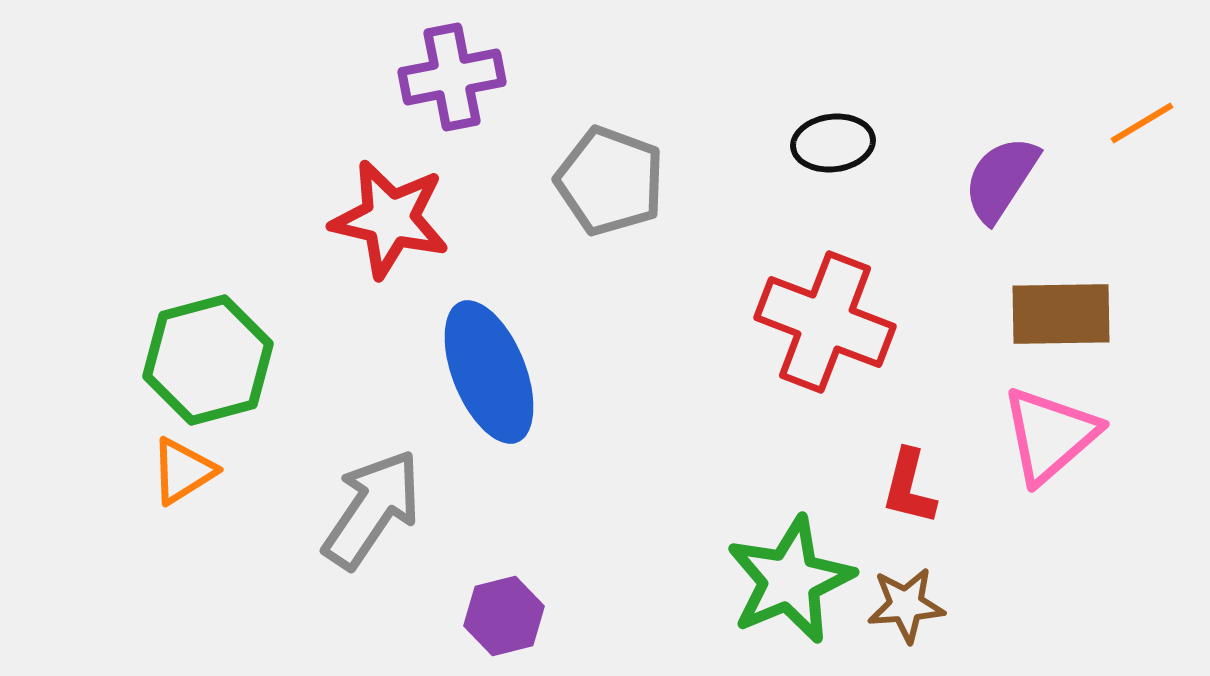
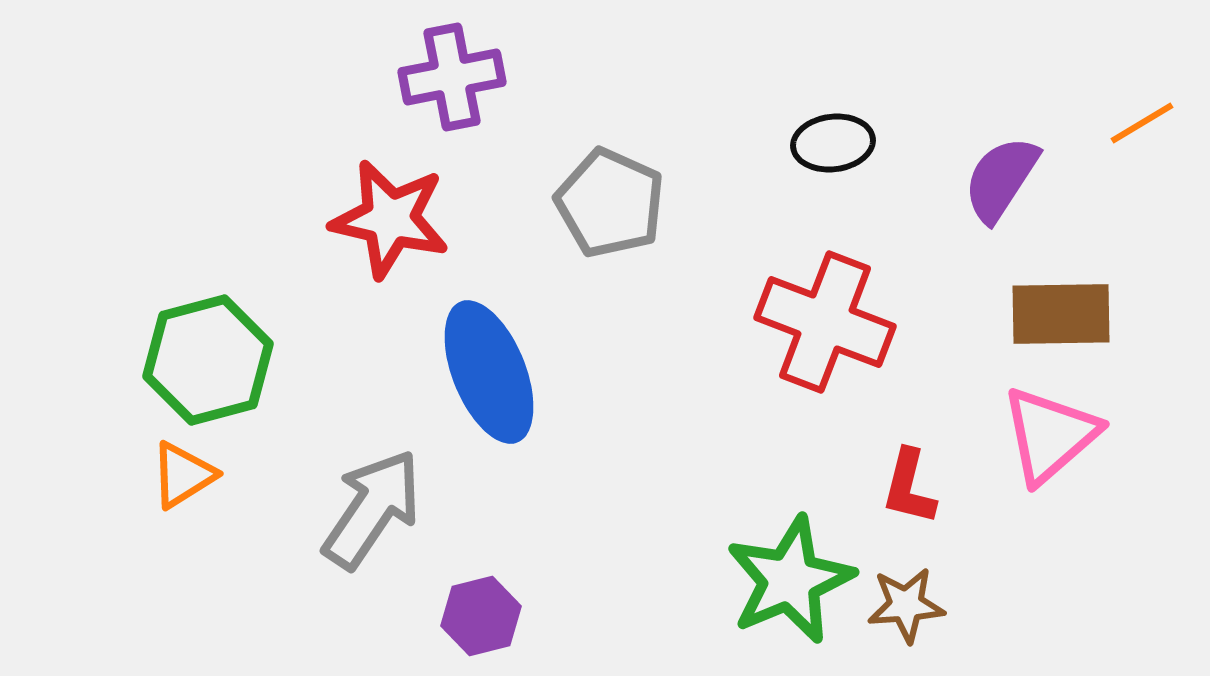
gray pentagon: moved 22 px down; rotated 4 degrees clockwise
orange triangle: moved 4 px down
purple hexagon: moved 23 px left
